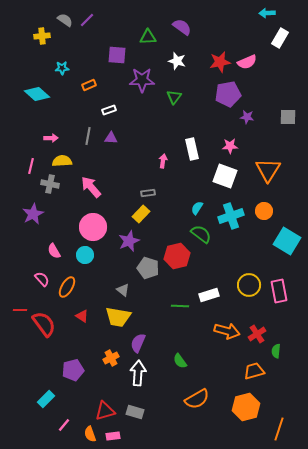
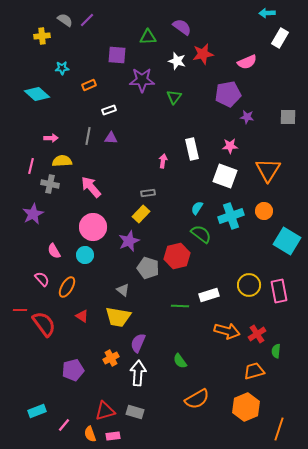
red star at (220, 62): moved 17 px left, 8 px up
cyan rectangle at (46, 399): moved 9 px left, 12 px down; rotated 24 degrees clockwise
orange hexagon at (246, 407): rotated 8 degrees counterclockwise
